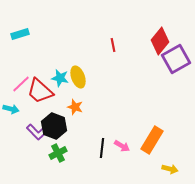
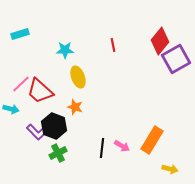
cyan star: moved 5 px right, 28 px up; rotated 12 degrees counterclockwise
